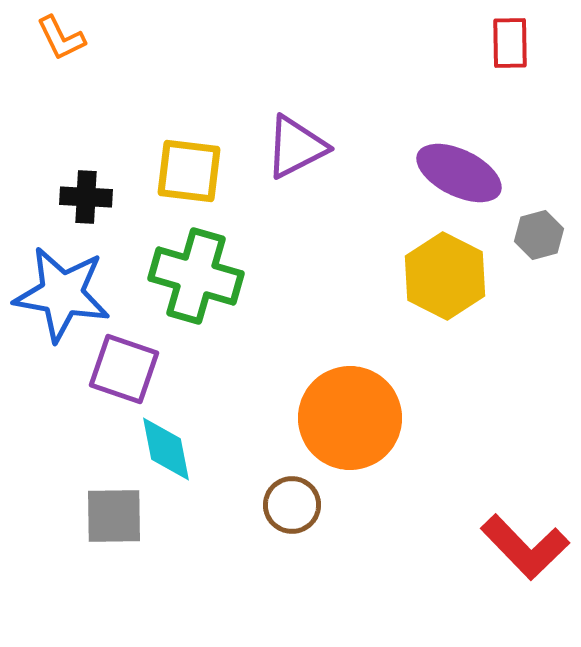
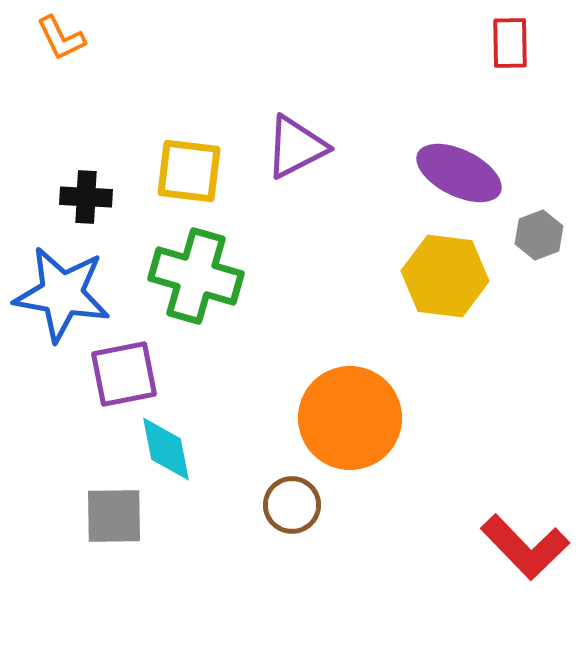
gray hexagon: rotated 6 degrees counterclockwise
yellow hexagon: rotated 20 degrees counterclockwise
purple square: moved 5 px down; rotated 30 degrees counterclockwise
